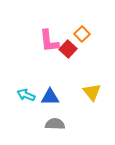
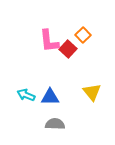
orange square: moved 1 px right, 1 px down
